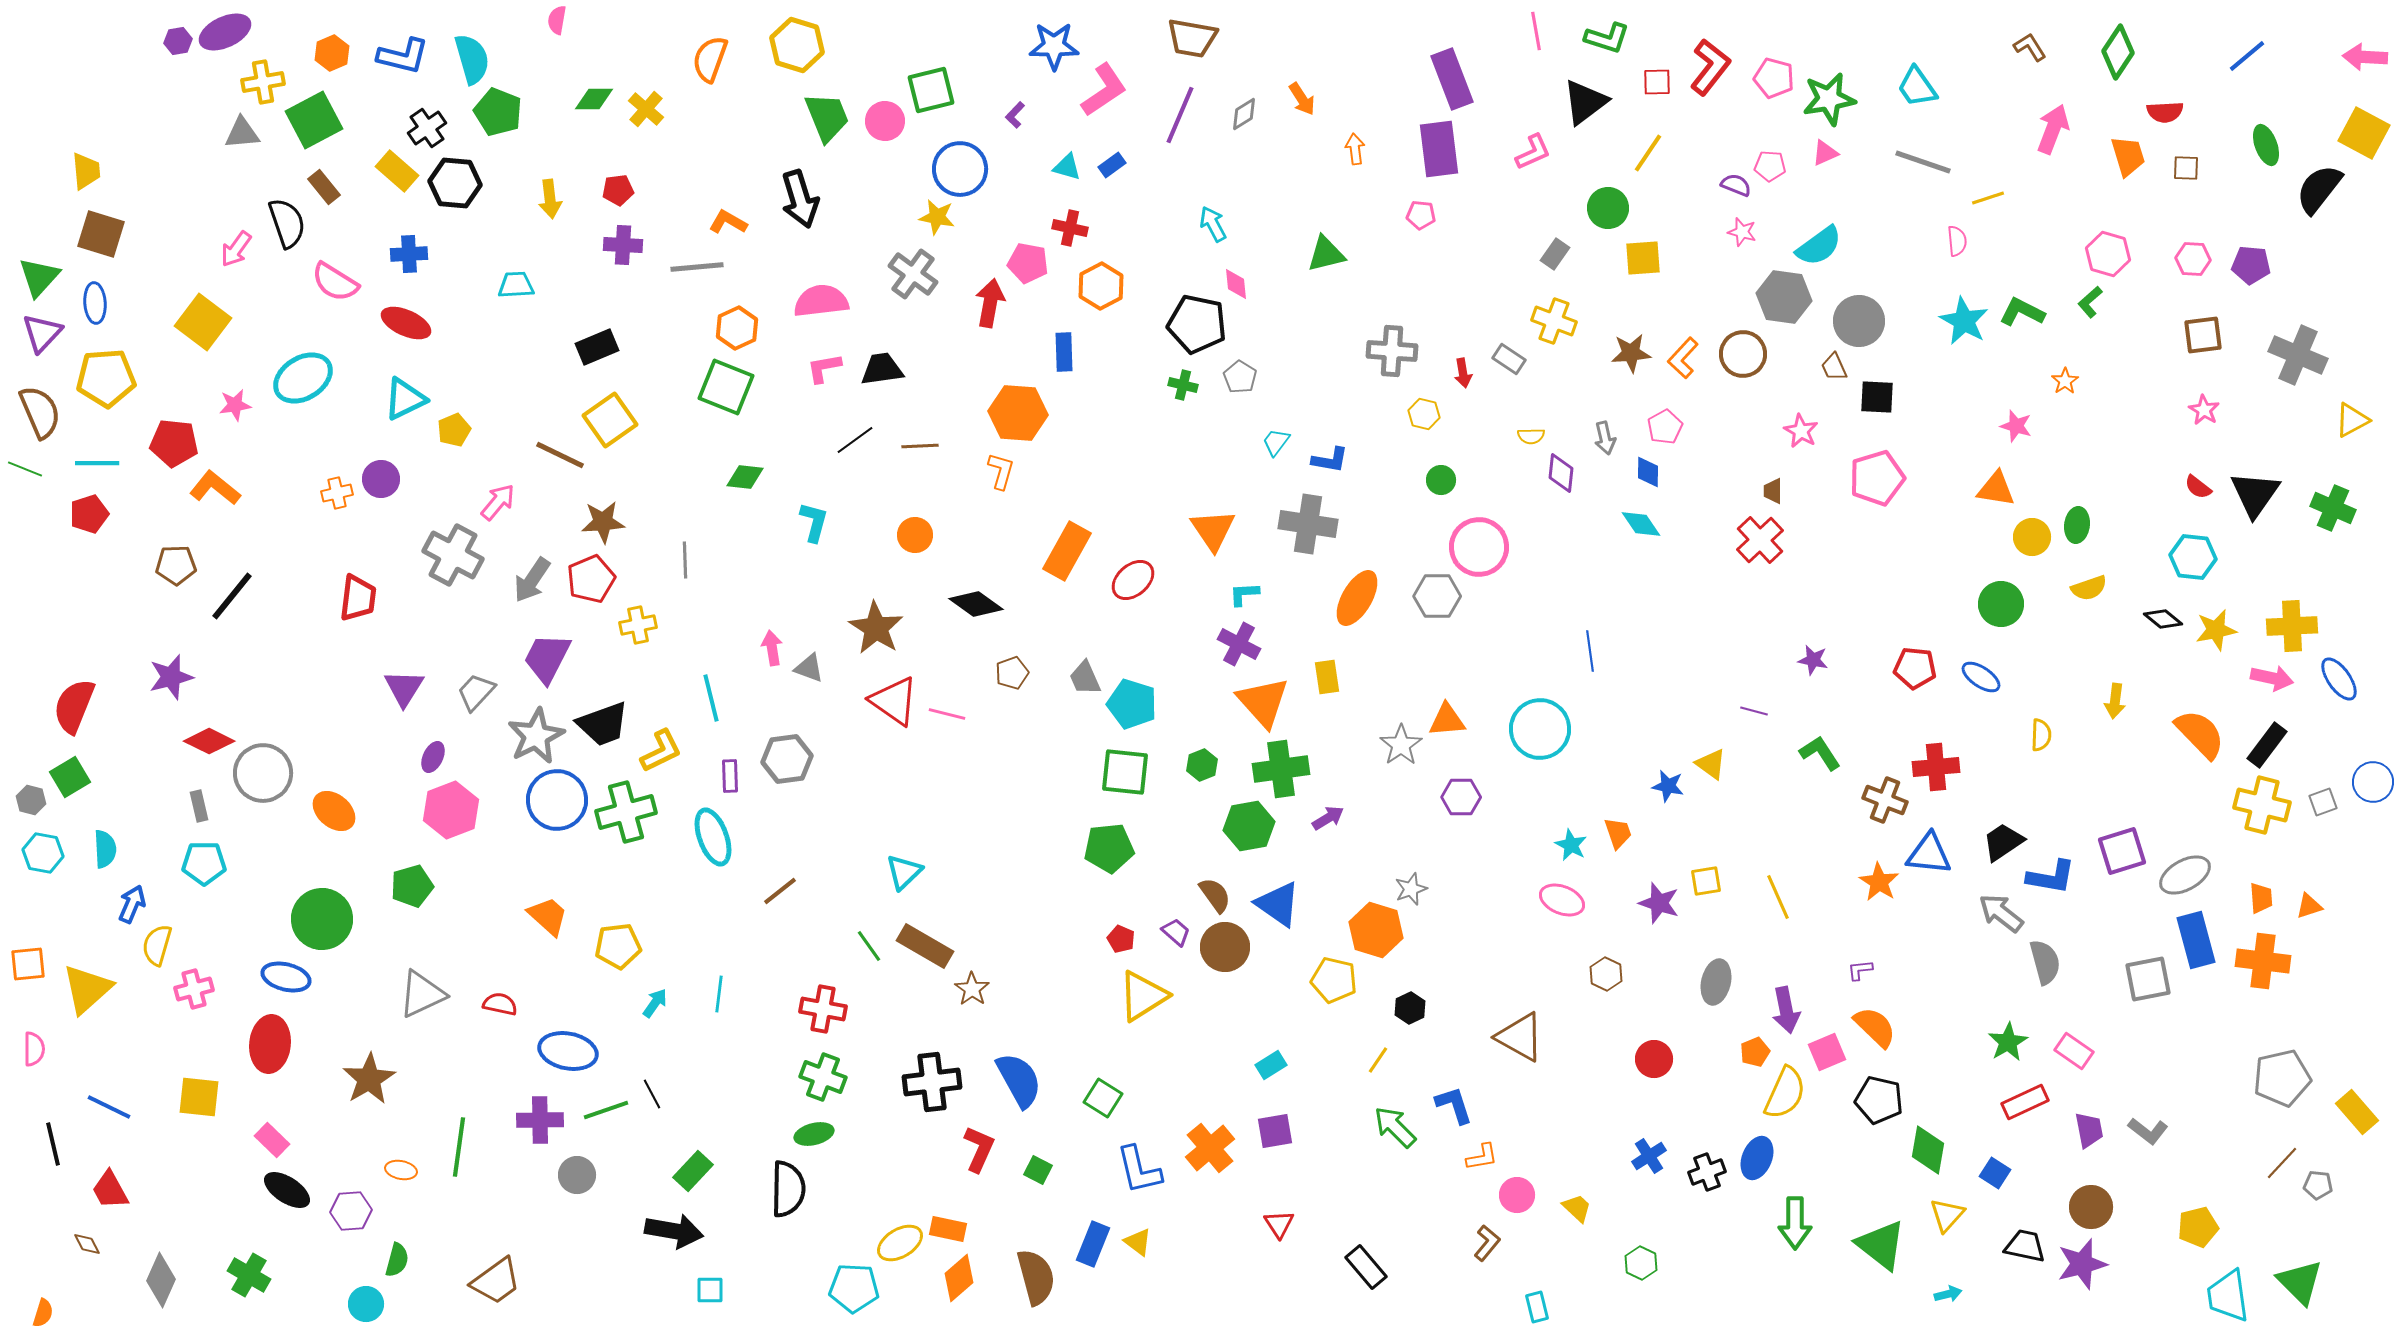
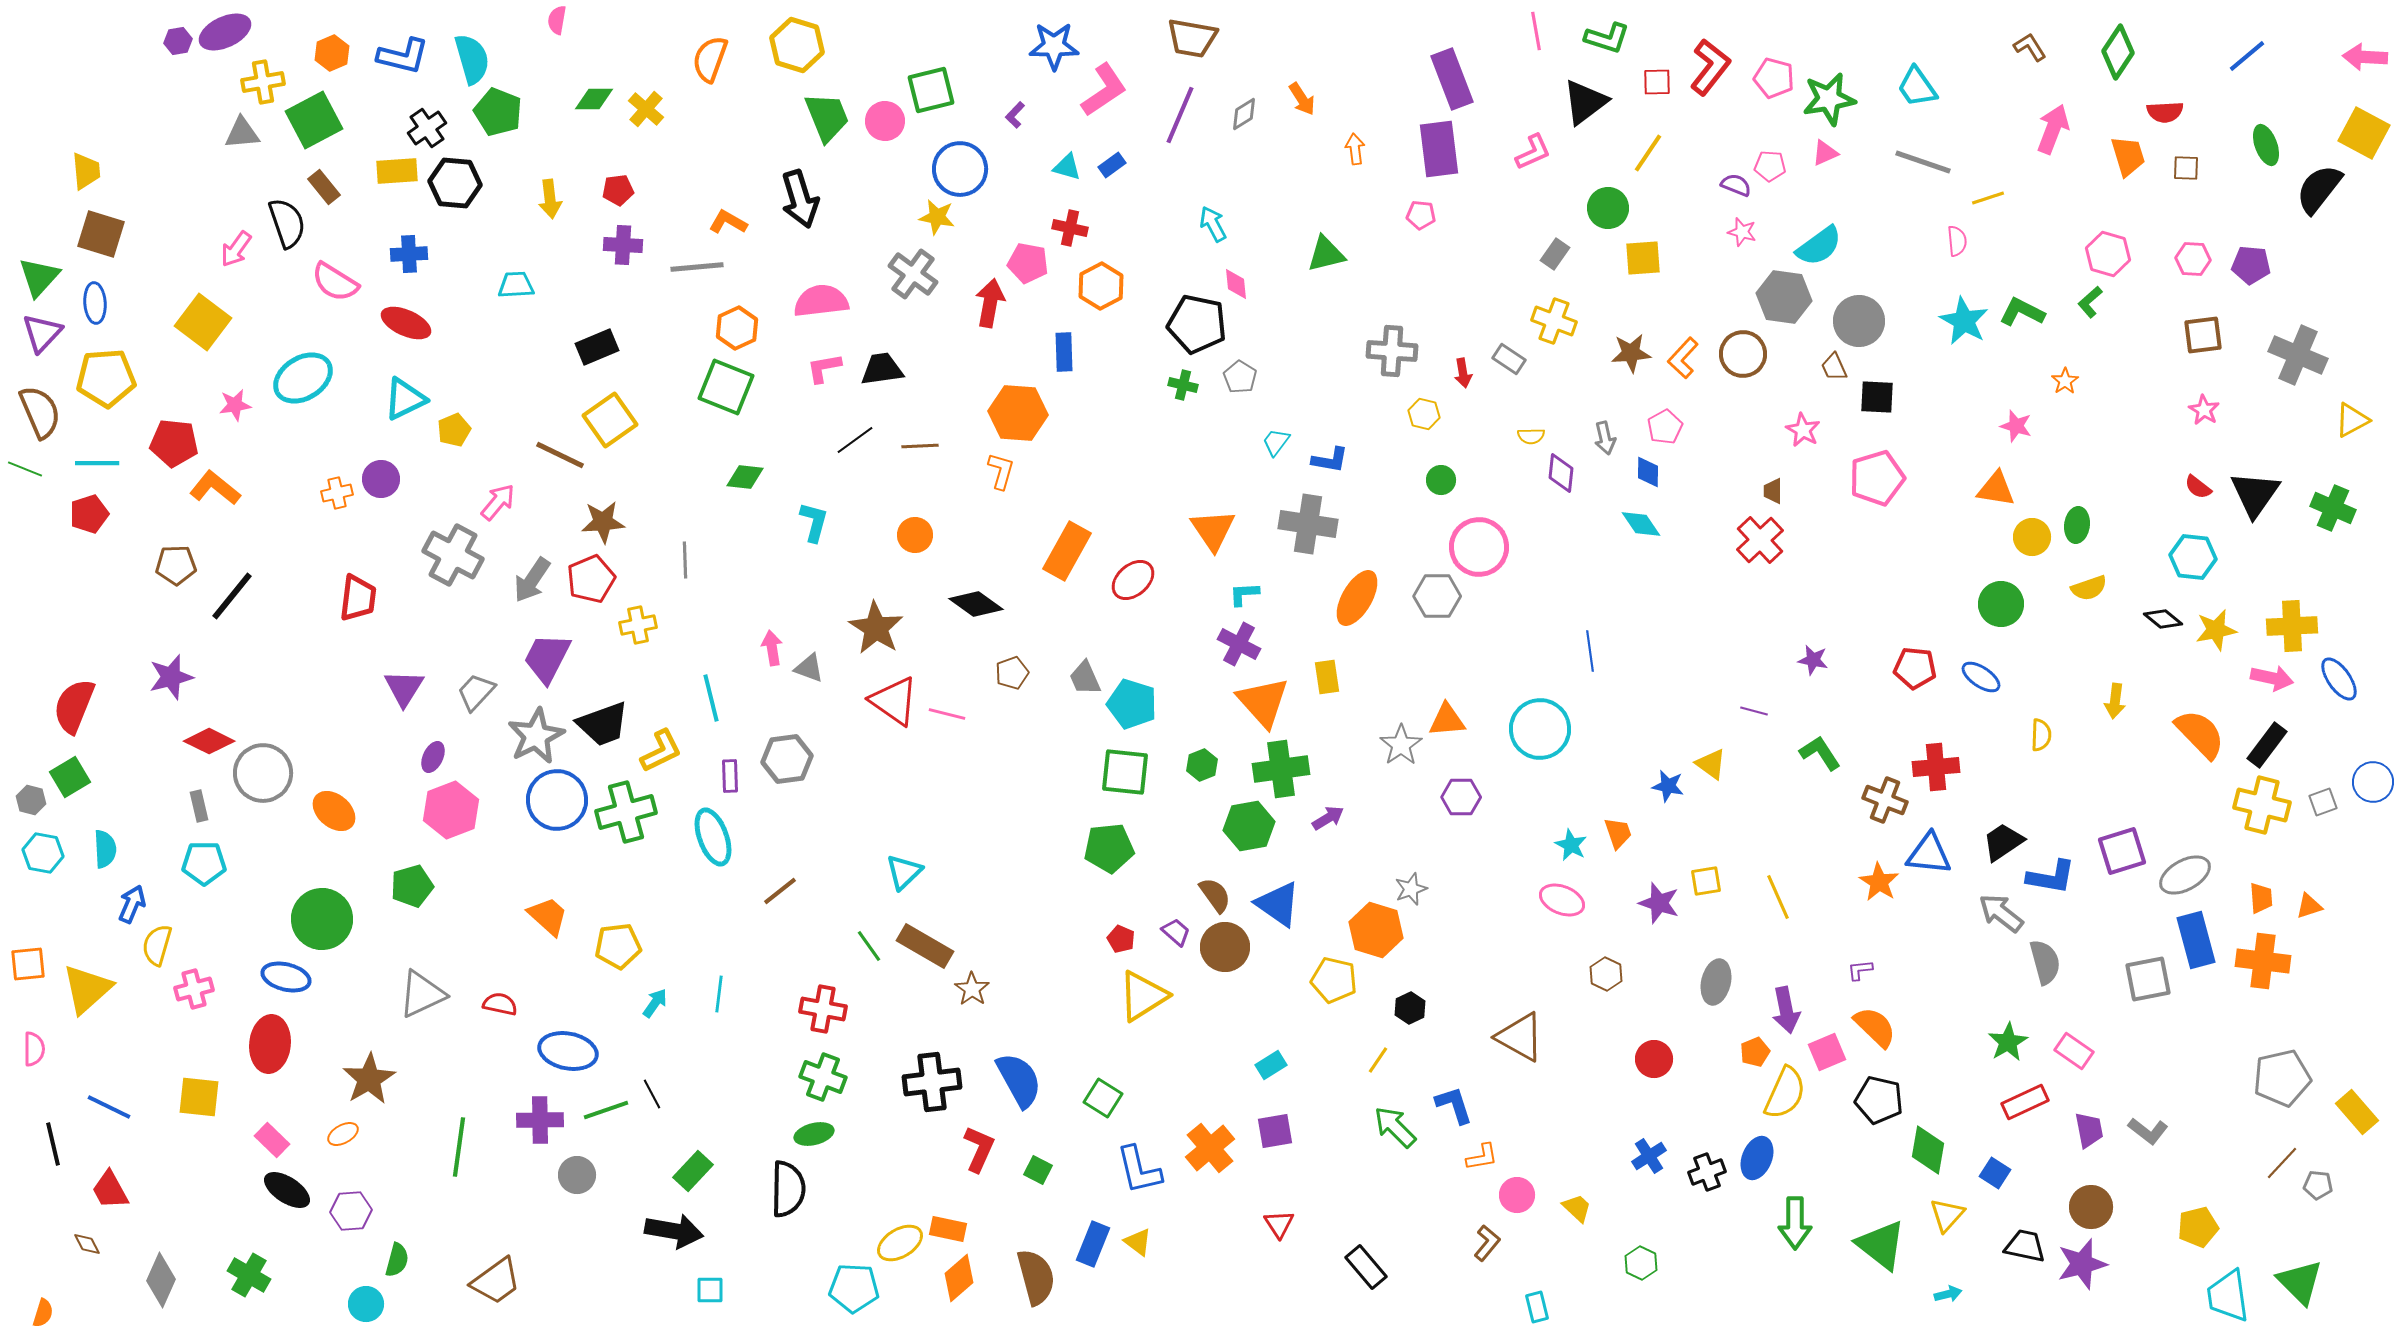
yellow rectangle at (397, 171): rotated 45 degrees counterclockwise
pink star at (1801, 431): moved 2 px right, 1 px up
orange ellipse at (401, 1170): moved 58 px left, 36 px up; rotated 40 degrees counterclockwise
